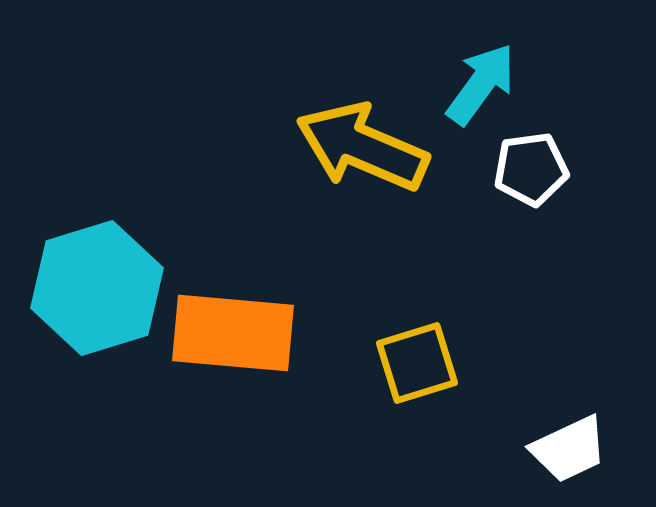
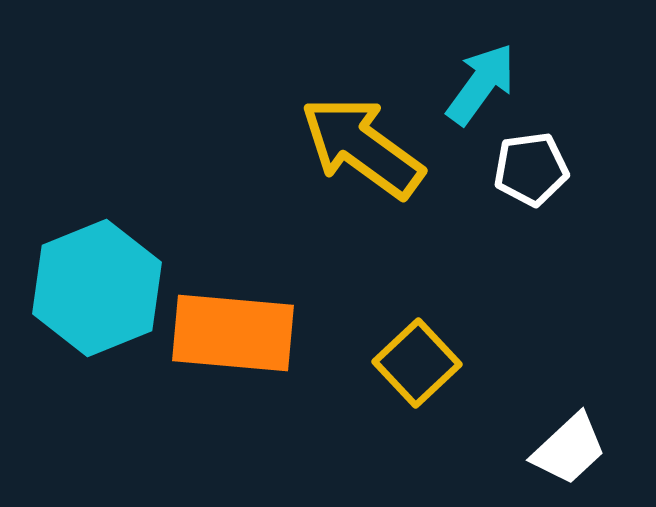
yellow arrow: rotated 13 degrees clockwise
cyan hexagon: rotated 5 degrees counterclockwise
yellow square: rotated 26 degrees counterclockwise
white trapezoid: rotated 18 degrees counterclockwise
